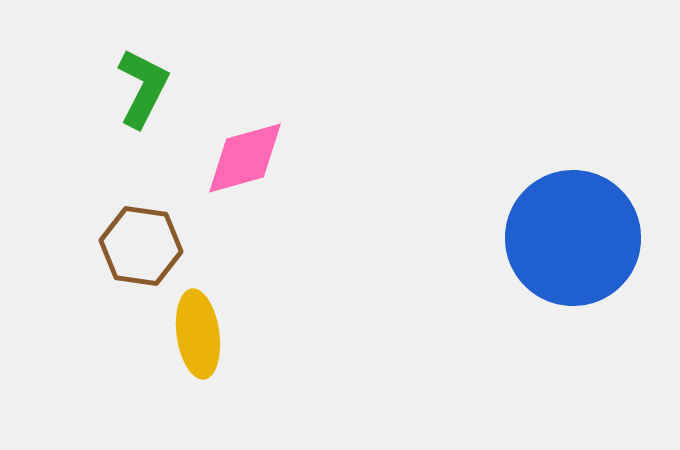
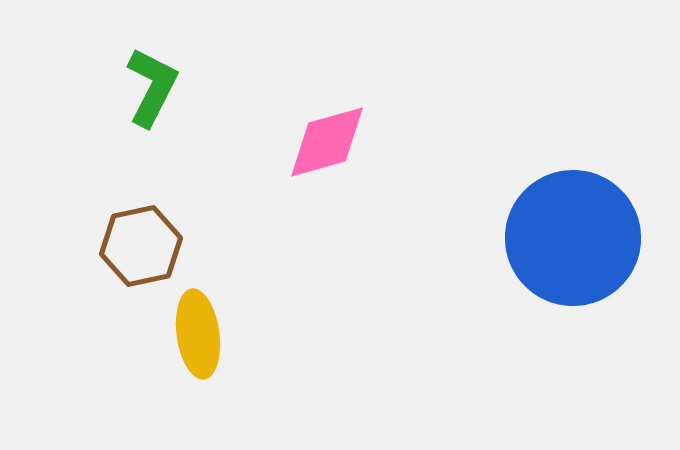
green L-shape: moved 9 px right, 1 px up
pink diamond: moved 82 px right, 16 px up
brown hexagon: rotated 20 degrees counterclockwise
